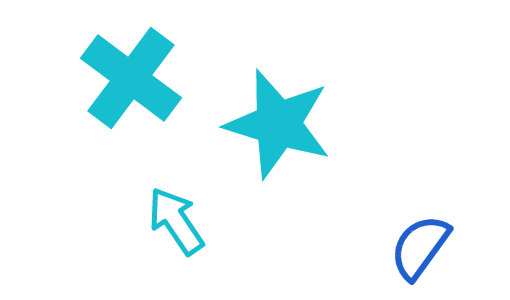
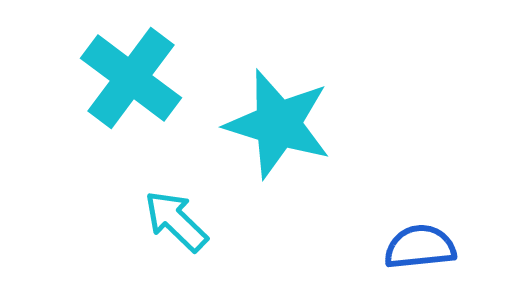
cyan arrow: rotated 12 degrees counterclockwise
blue semicircle: rotated 48 degrees clockwise
